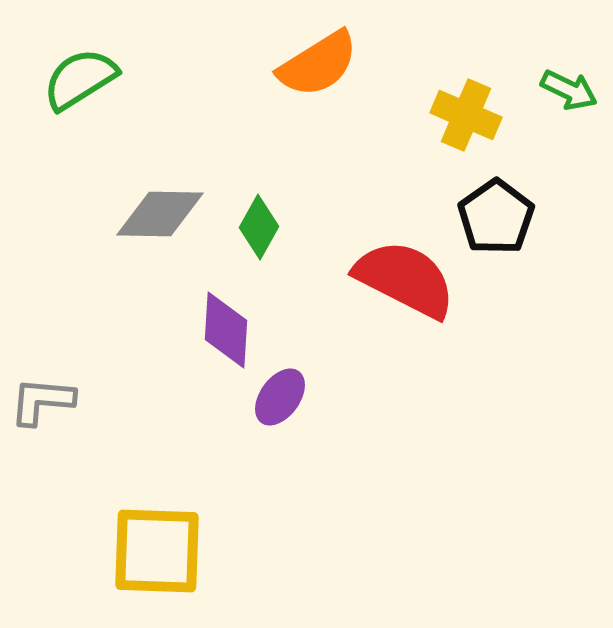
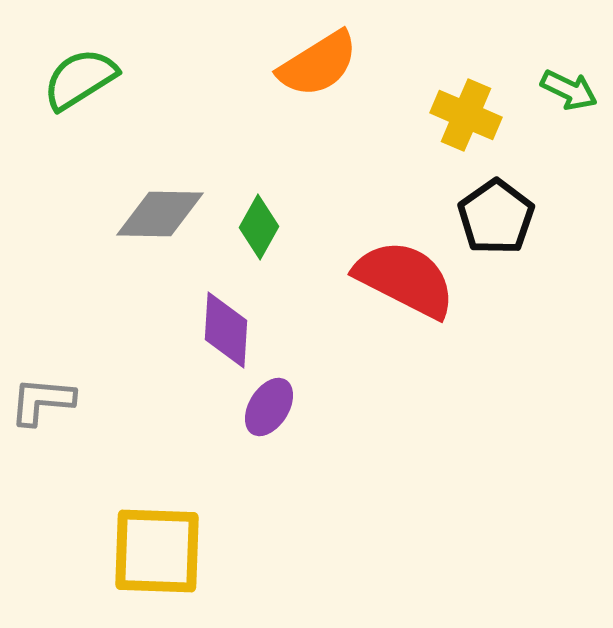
purple ellipse: moved 11 px left, 10 px down; rotated 4 degrees counterclockwise
